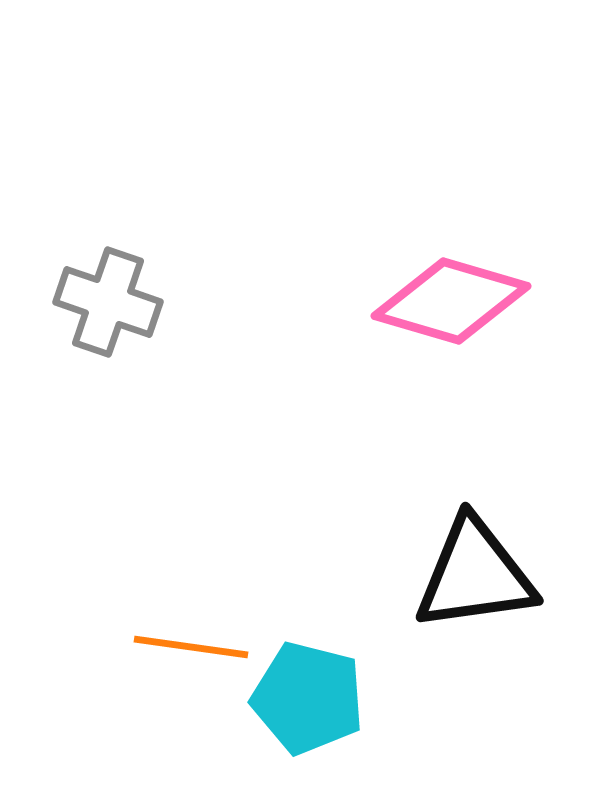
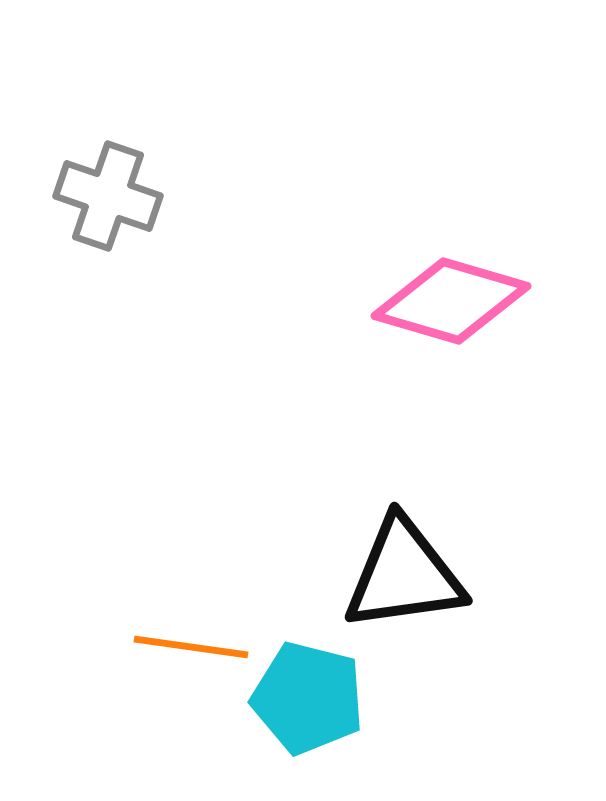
gray cross: moved 106 px up
black triangle: moved 71 px left
